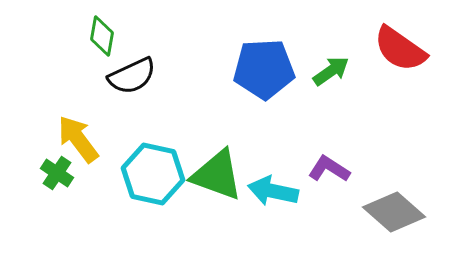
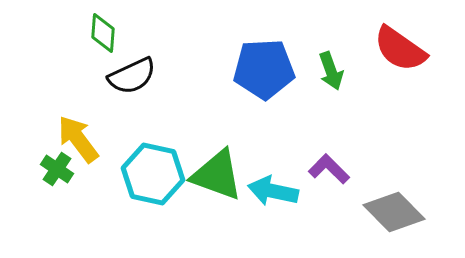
green diamond: moved 1 px right, 3 px up; rotated 6 degrees counterclockwise
green arrow: rotated 105 degrees clockwise
purple L-shape: rotated 12 degrees clockwise
green cross: moved 4 px up
gray diamond: rotated 4 degrees clockwise
